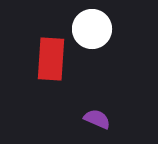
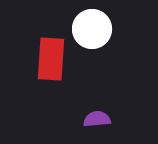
purple semicircle: rotated 28 degrees counterclockwise
